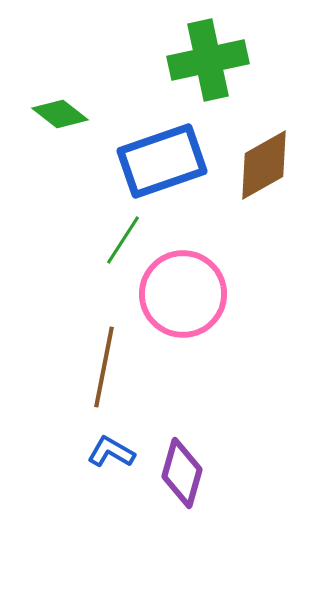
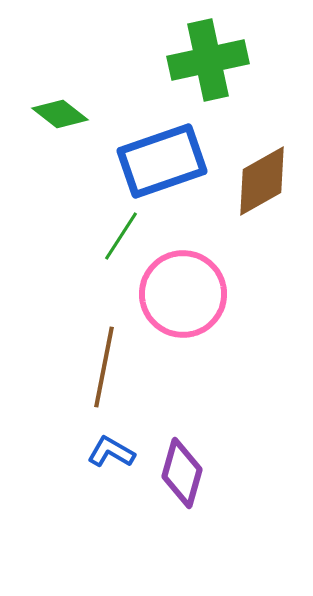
brown diamond: moved 2 px left, 16 px down
green line: moved 2 px left, 4 px up
